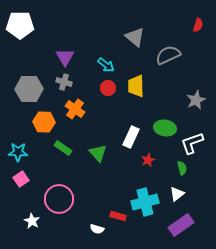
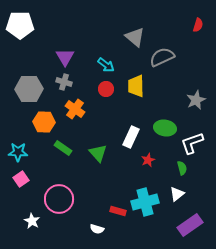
gray semicircle: moved 6 px left, 2 px down
red circle: moved 2 px left, 1 px down
red rectangle: moved 5 px up
purple rectangle: moved 9 px right
